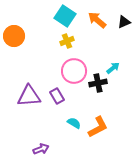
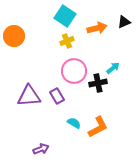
orange arrow: moved 8 px down; rotated 126 degrees clockwise
